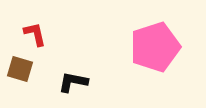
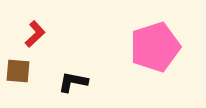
red L-shape: rotated 60 degrees clockwise
brown square: moved 2 px left, 2 px down; rotated 12 degrees counterclockwise
